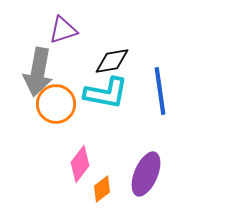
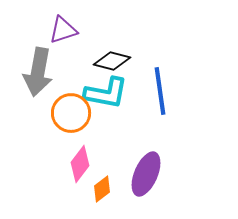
black diamond: rotated 24 degrees clockwise
orange circle: moved 15 px right, 9 px down
